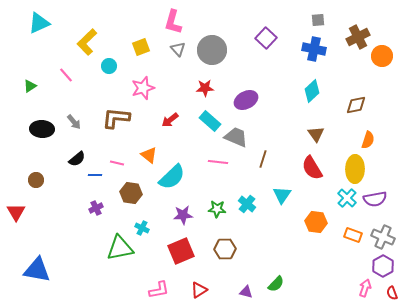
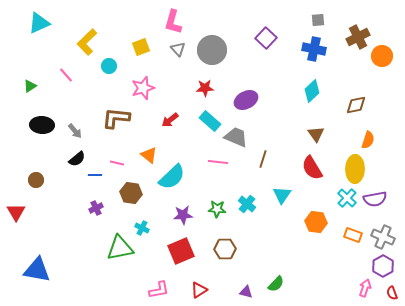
gray arrow at (74, 122): moved 1 px right, 9 px down
black ellipse at (42, 129): moved 4 px up
